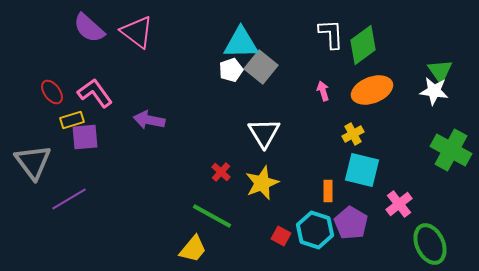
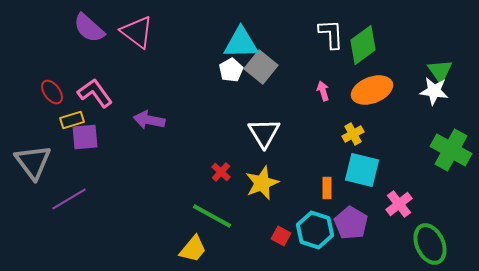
white pentagon: rotated 10 degrees counterclockwise
orange rectangle: moved 1 px left, 3 px up
